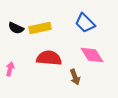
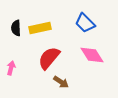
black semicircle: rotated 63 degrees clockwise
red semicircle: rotated 55 degrees counterclockwise
pink arrow: moved 1 px right, 1 px up
brown arrow: moved 14 px left, 5 px down; rotated 35 degrees counterclockwise
